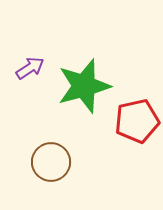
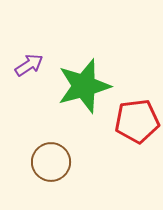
purple arrow: moved 1 px left, 3 px up
red pentagon: rotated 6 degrees clockwise
